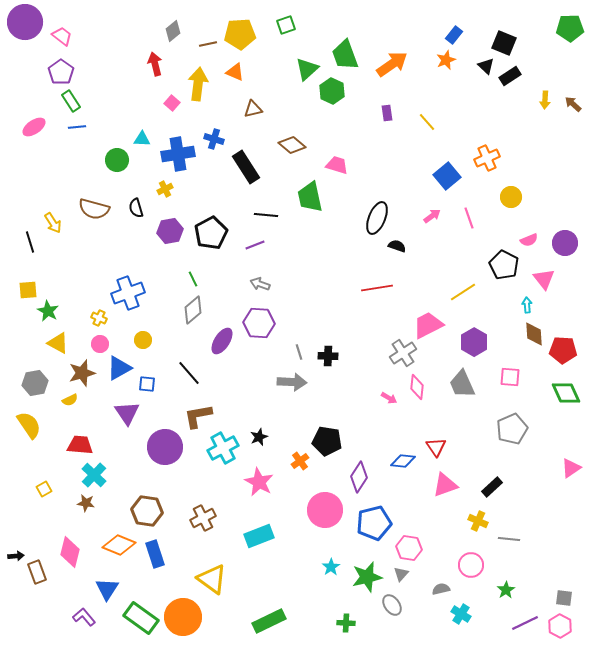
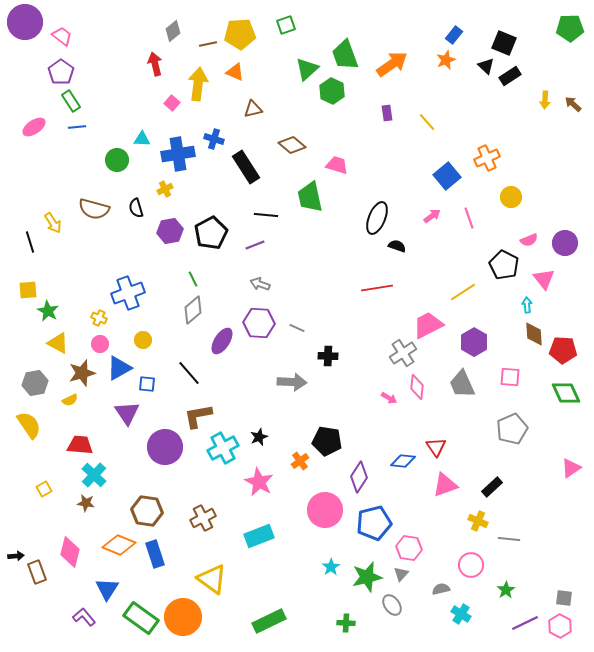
gray line at (299, 352): moved 2 px left, 24 px up; rotated 49 degrees counterclockwise
